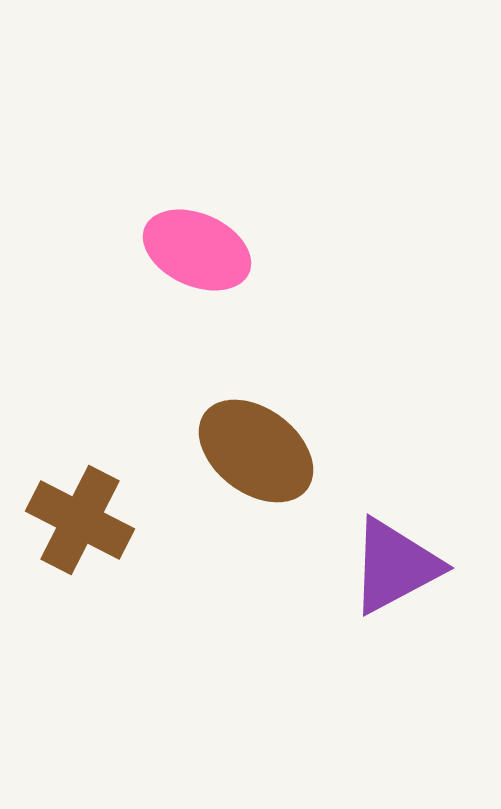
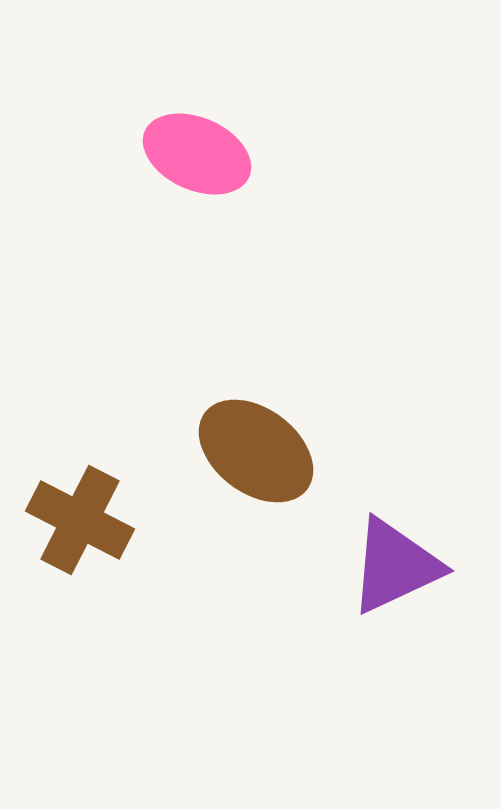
pink ellipse: moved 96 px up
purple triangle: rotated 3 degrees clockwise
